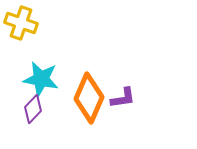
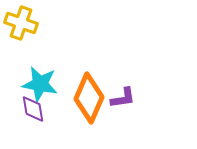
cyan star: moved 1 px left, 5 px down
purple diamond: rotated 52 degrees counterclockwise
